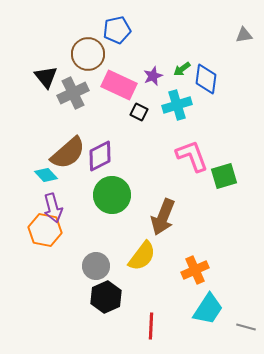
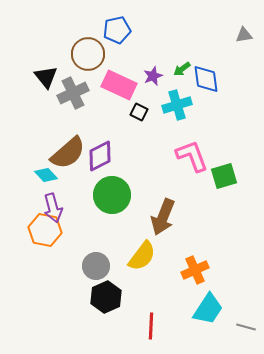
blue diamond: rotated 16 degrees counterclockwise
